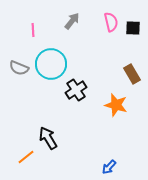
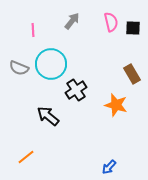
black arrow: moved 22 px up; rotated 20 degrees counterclockwise
